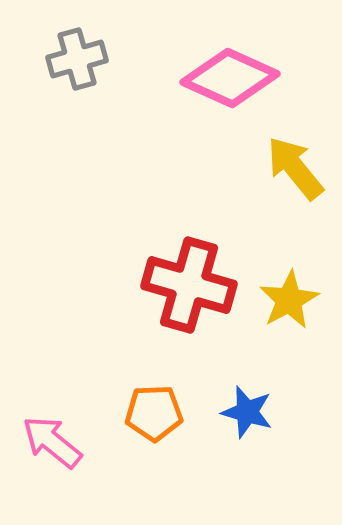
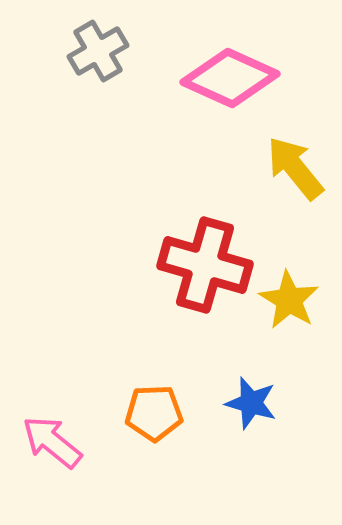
gray cross: moved 21 px right, 8 px up; rotated 14 degrees counterclockwise
red cross: moved 16 px right, 20 px up
yellow star: rotated 12 degrees counterclockwise
blue star: moved 4 px right, 9 px up
